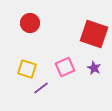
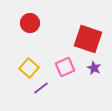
red square: moved 6 px left, 5 px down
yellow square: moved 2 px right, 1 px up; rotated 24 degrees clockwise
